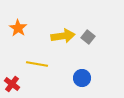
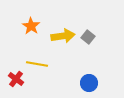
orange star: moved 13 px right, 2 px up
blue circle: moved 7 px right, 5 px down
red cross: moved 4 px right, 5 px up
